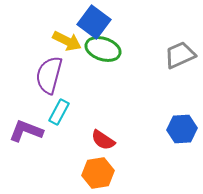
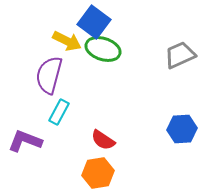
purple L-shape: moved 1 px left, 10 px down
